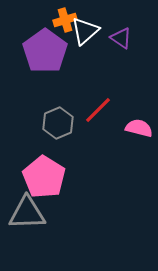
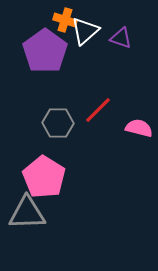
orange cross: rotated 35 degrees clockwise
purple triangle: rotated 15 degrees counterclockwise
gray hexagon: rotated 24 degrees clockwise
